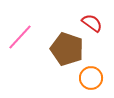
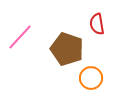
red semicircle: moved 5 px right, 1 px down; rotated 135 degrees counterclockwise
